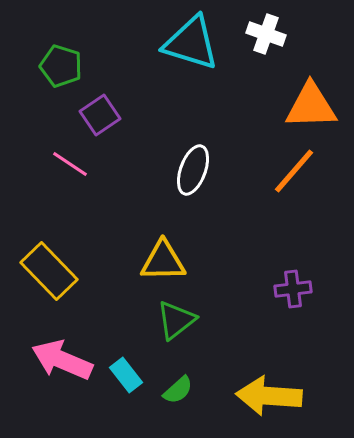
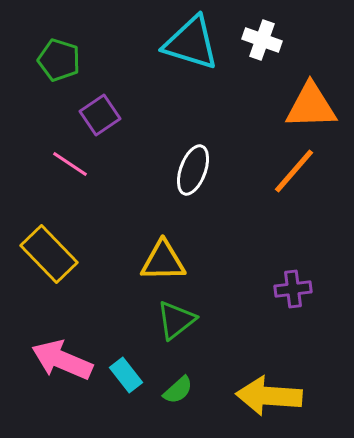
white cross: moved 4 px left, 6 px down
green pentagon: moved 2 px left, 6 px up
yellow rectangle: moved 17 px up
